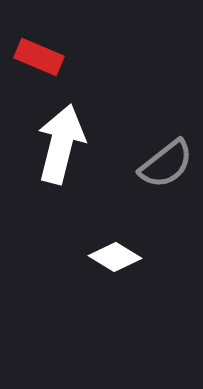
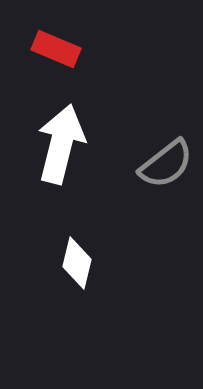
red rectangle: moved 17 px right, 8 px up
white diamond: moved 38 px left, 6 px down; rotated 72 degrees clockwise
